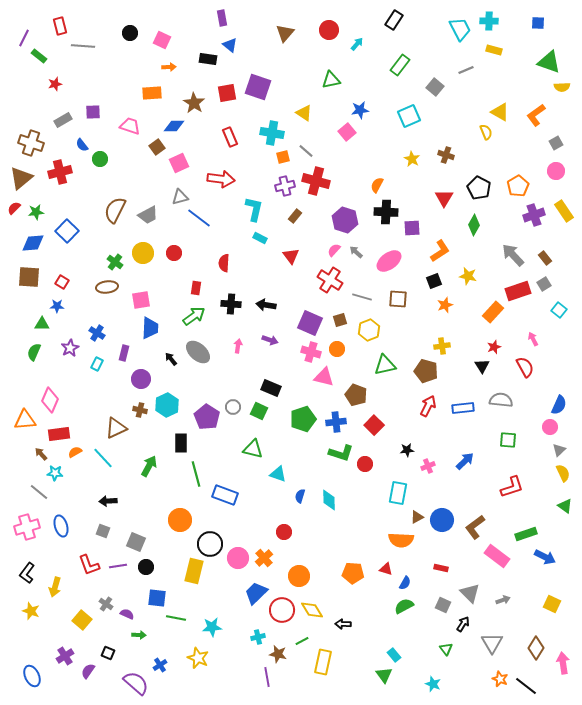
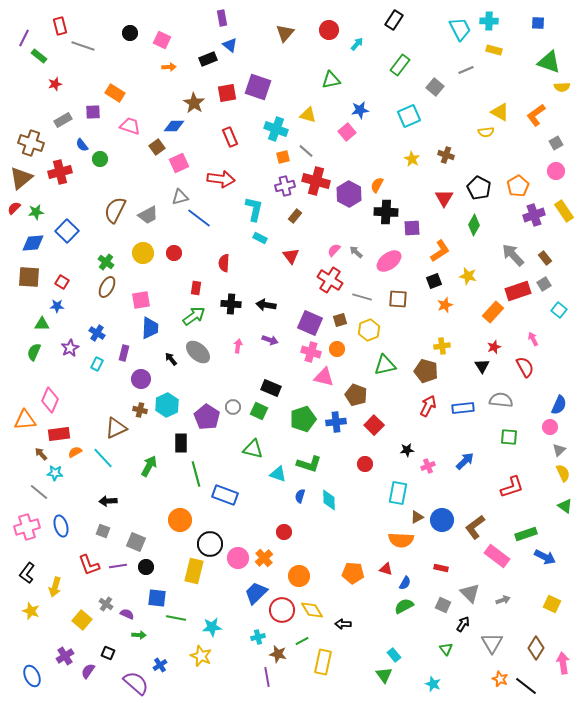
gray line at (83, 46): rotated 15 degrees clockwise
black rectangle at (208, 59): rotated 30 degrees counterclockwise
orange rectangle at (152, 93): moved 37 px left; rotated 36 degrees clockwise
yellow triangle at (304, 113): moved 4 px right, 2 px down; rotated 18 degrees counterclockwise
yellow semicircle at (486, 132): rotated 105 degrees clockwise
cyan cross at (272, 133): moved 4 px right, 4 px up; rotated 10 degrees clockwise
purple hexagon at (345, 220): moved 4 px right, 26 px up; rotated 10 degrees clockwise
green cross at (115, 262): moved 9 px left
brown ellipse at (107, 287): rotated 55 degrees counterclockwise
green square at (508, 440): moved 1 px right, 3 px up
green L-shape at (341, 453): moved 32 px left, 11 px down
yellow star at (198, 658): moved 3 px right, 2 px up
